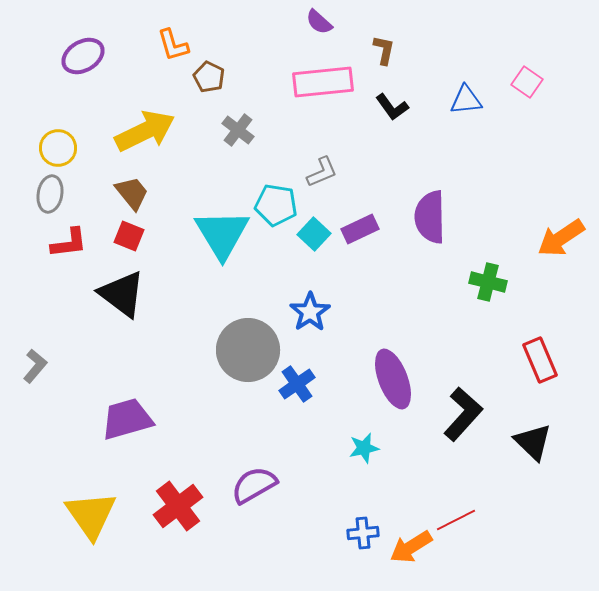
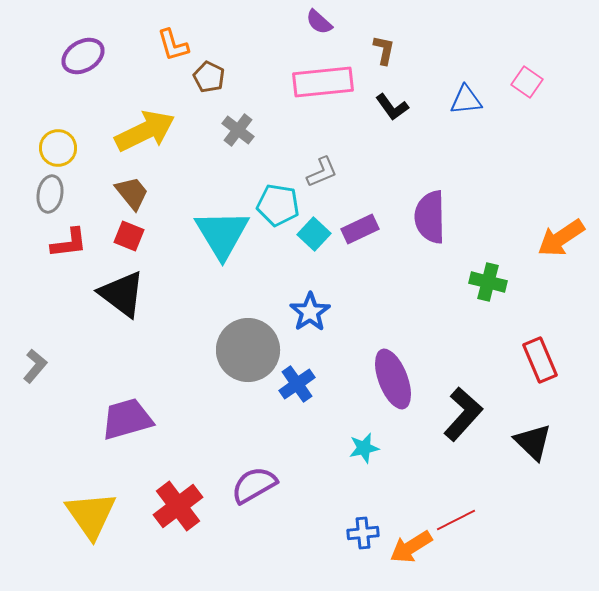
cyan pentagon at (276, 205): moved 2 px right
